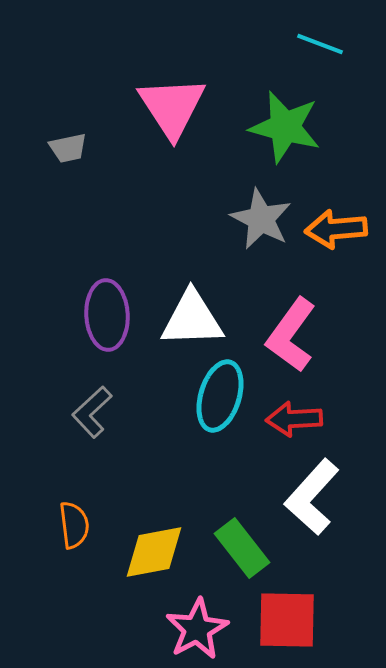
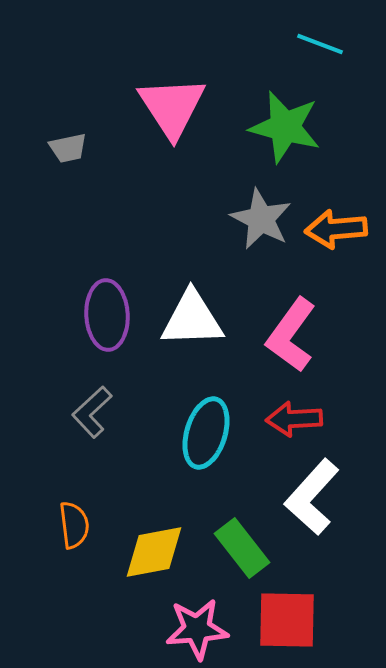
cyan ellipse: moved 14 px left, 37 px down
pink star: rotated 24 degrees clockwise
